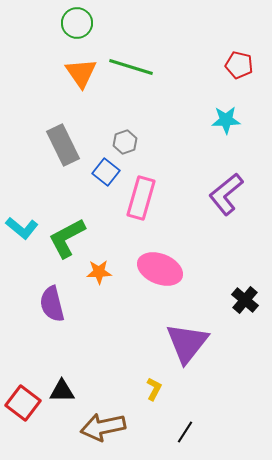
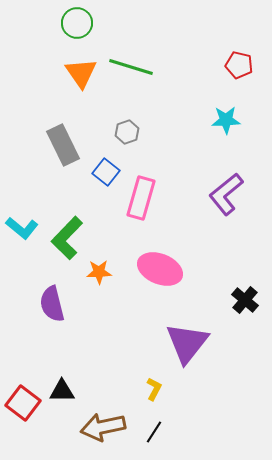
gray hexagon: moved 2 px right, 10 px up
green L-shape: rotated 18 degrees counterclockwise
black line: moved 31 px left
